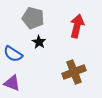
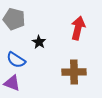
gray pentagon: moved 19 px left, 1 px down
red arrow: moved 1 px right, 2 px down
blue semicircle: moved 3 px right, 6 px down
brown cross: rotated 20 degrees clockwise
